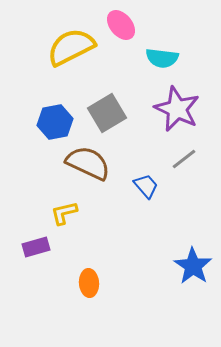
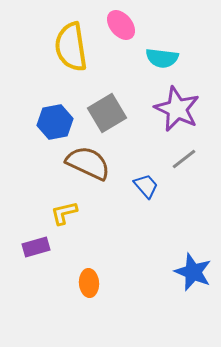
yellow semicircle: rotated 72 degrees counterclockwise
blue star: moved 6 px down; rotated 12 degrees counterclockwise
